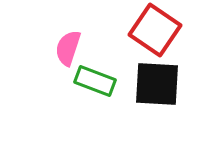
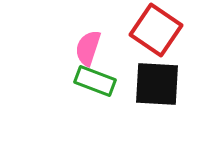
red square: moved 1 px right
pink semicircle: moved 20 px right
